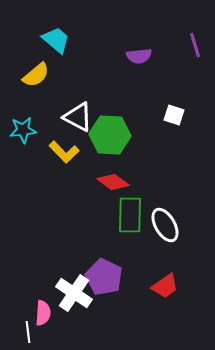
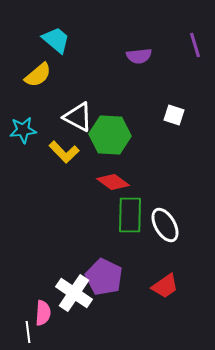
yellow semicircle: moved 2 px right
